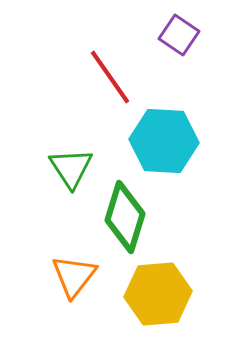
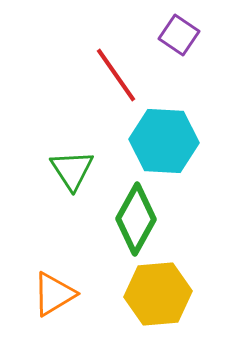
red line: moved 6 px right, 2 px up
green triangle: moved 1 px right, 2 px down
green diamond: moved 11 px right, 2 px down; rotated 12 degrees clockwise
orange triangle: moved 20 px left, 18 px down; rotated 21 degrees clockwise
